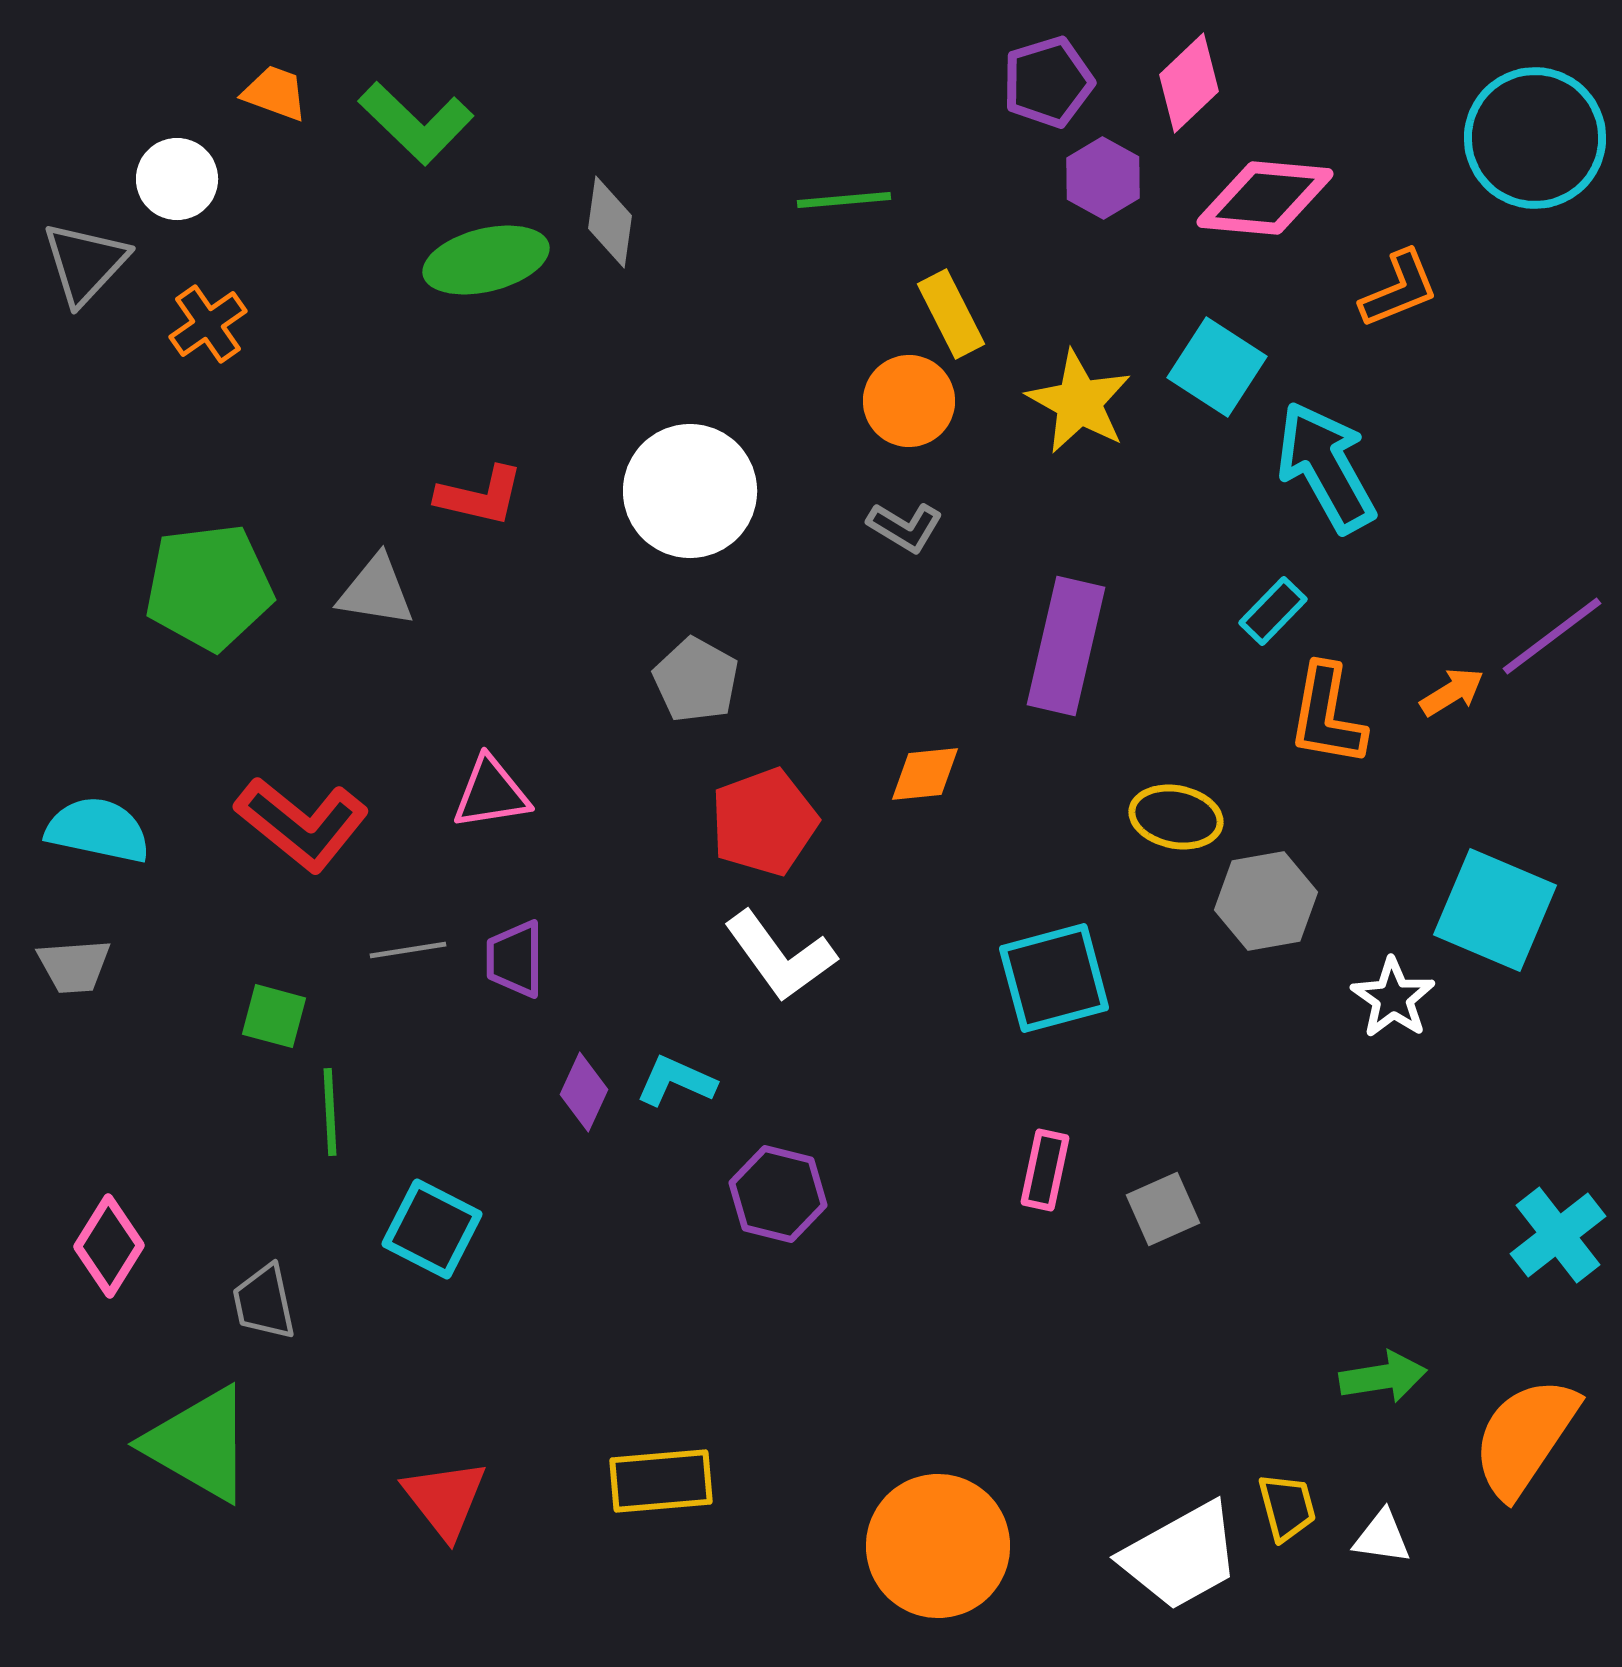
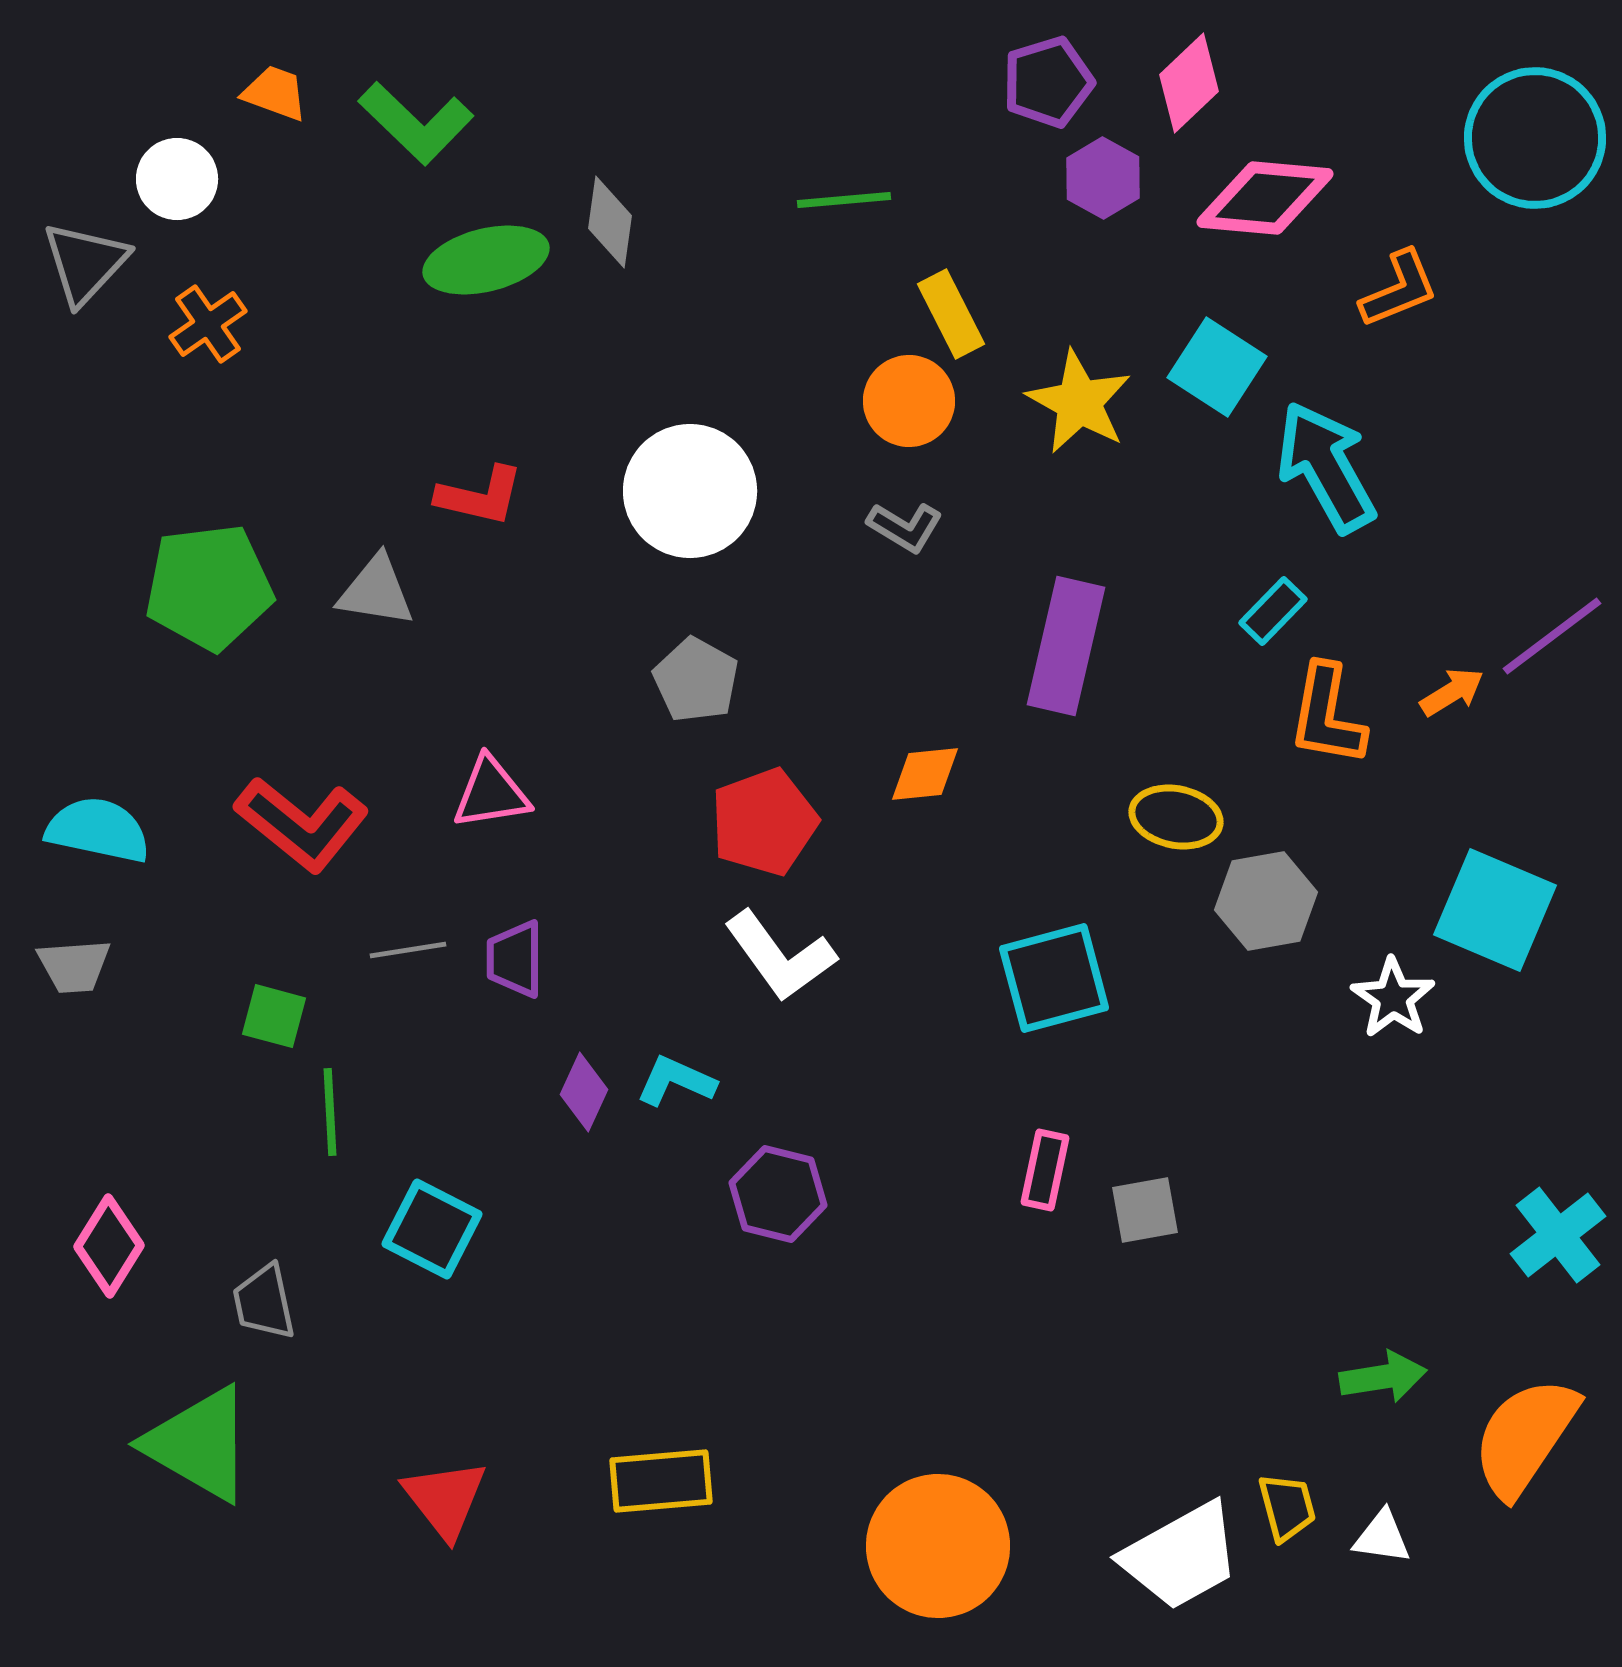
gray square at (1163, 1209): moved 18 px left, 1 px down; rotated 14 degrees clockwise
